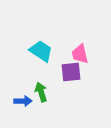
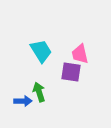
cyan trapezoid: rotated 25 degrees clockwise
purple square: rotated 15 degrees clockwise
green arrow: moved 2 px left
